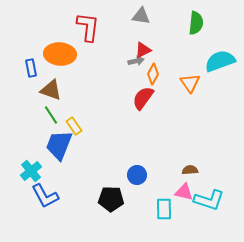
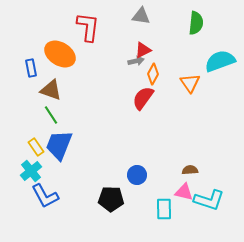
orange ellipse: rotated 28 degrees clockwise
yellow rectangle: moved 38 px left, 21 px down
